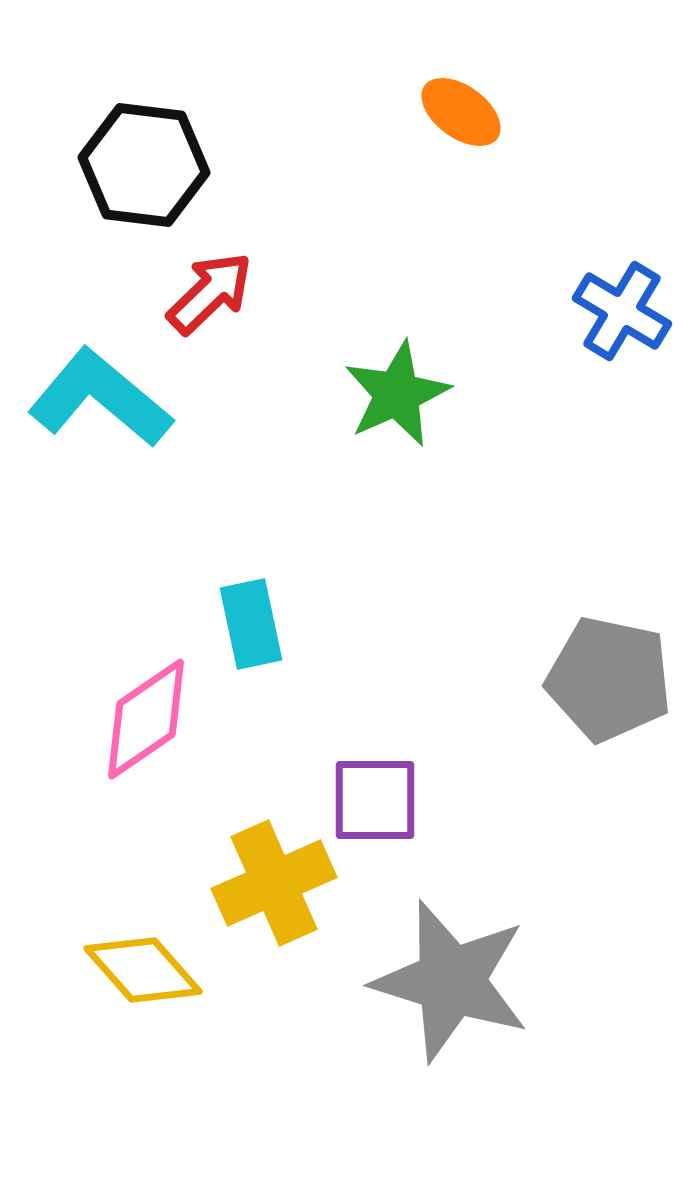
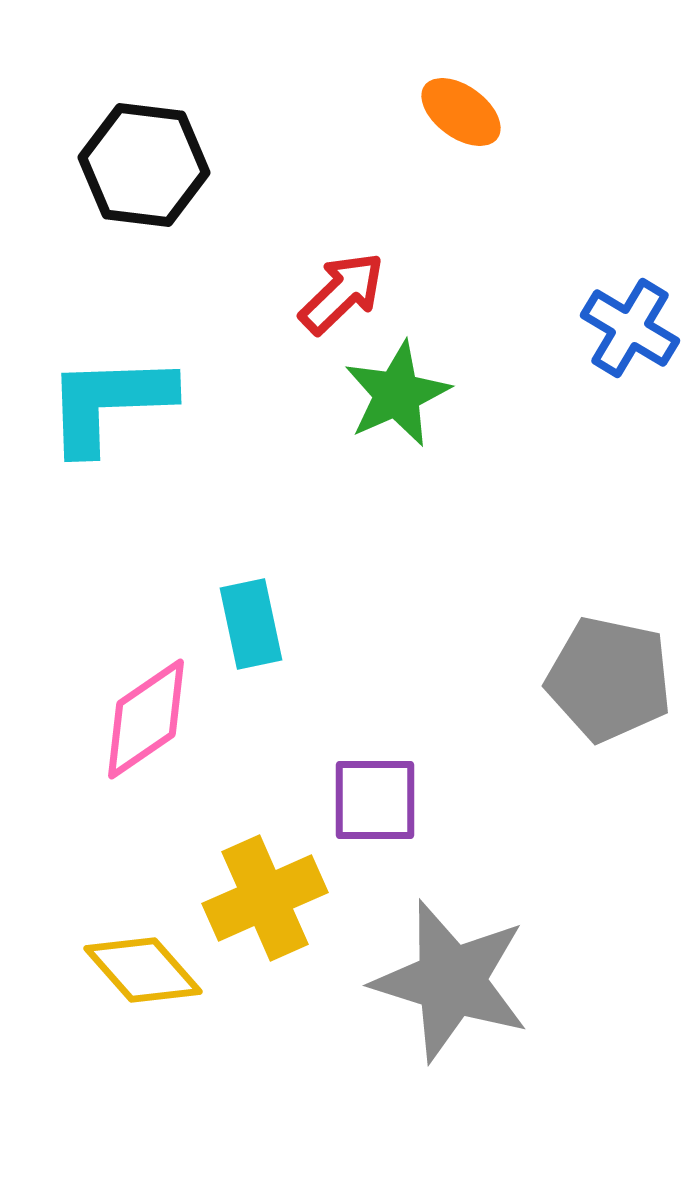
red arrow: moved 132 px right
blue cross: moved 8 px right, 17 px down
cyan L-shape: moved 9 px right, 5 px down; rotated 42 degrees counterclockwise
yellow cross: moved 9 px left, 15 px down
